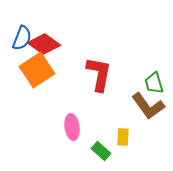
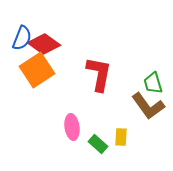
green trapezoid: moved 1 px left
yellow rectangle: moved 2 px left
green rectangle: moved 3 px left, 7 px up
